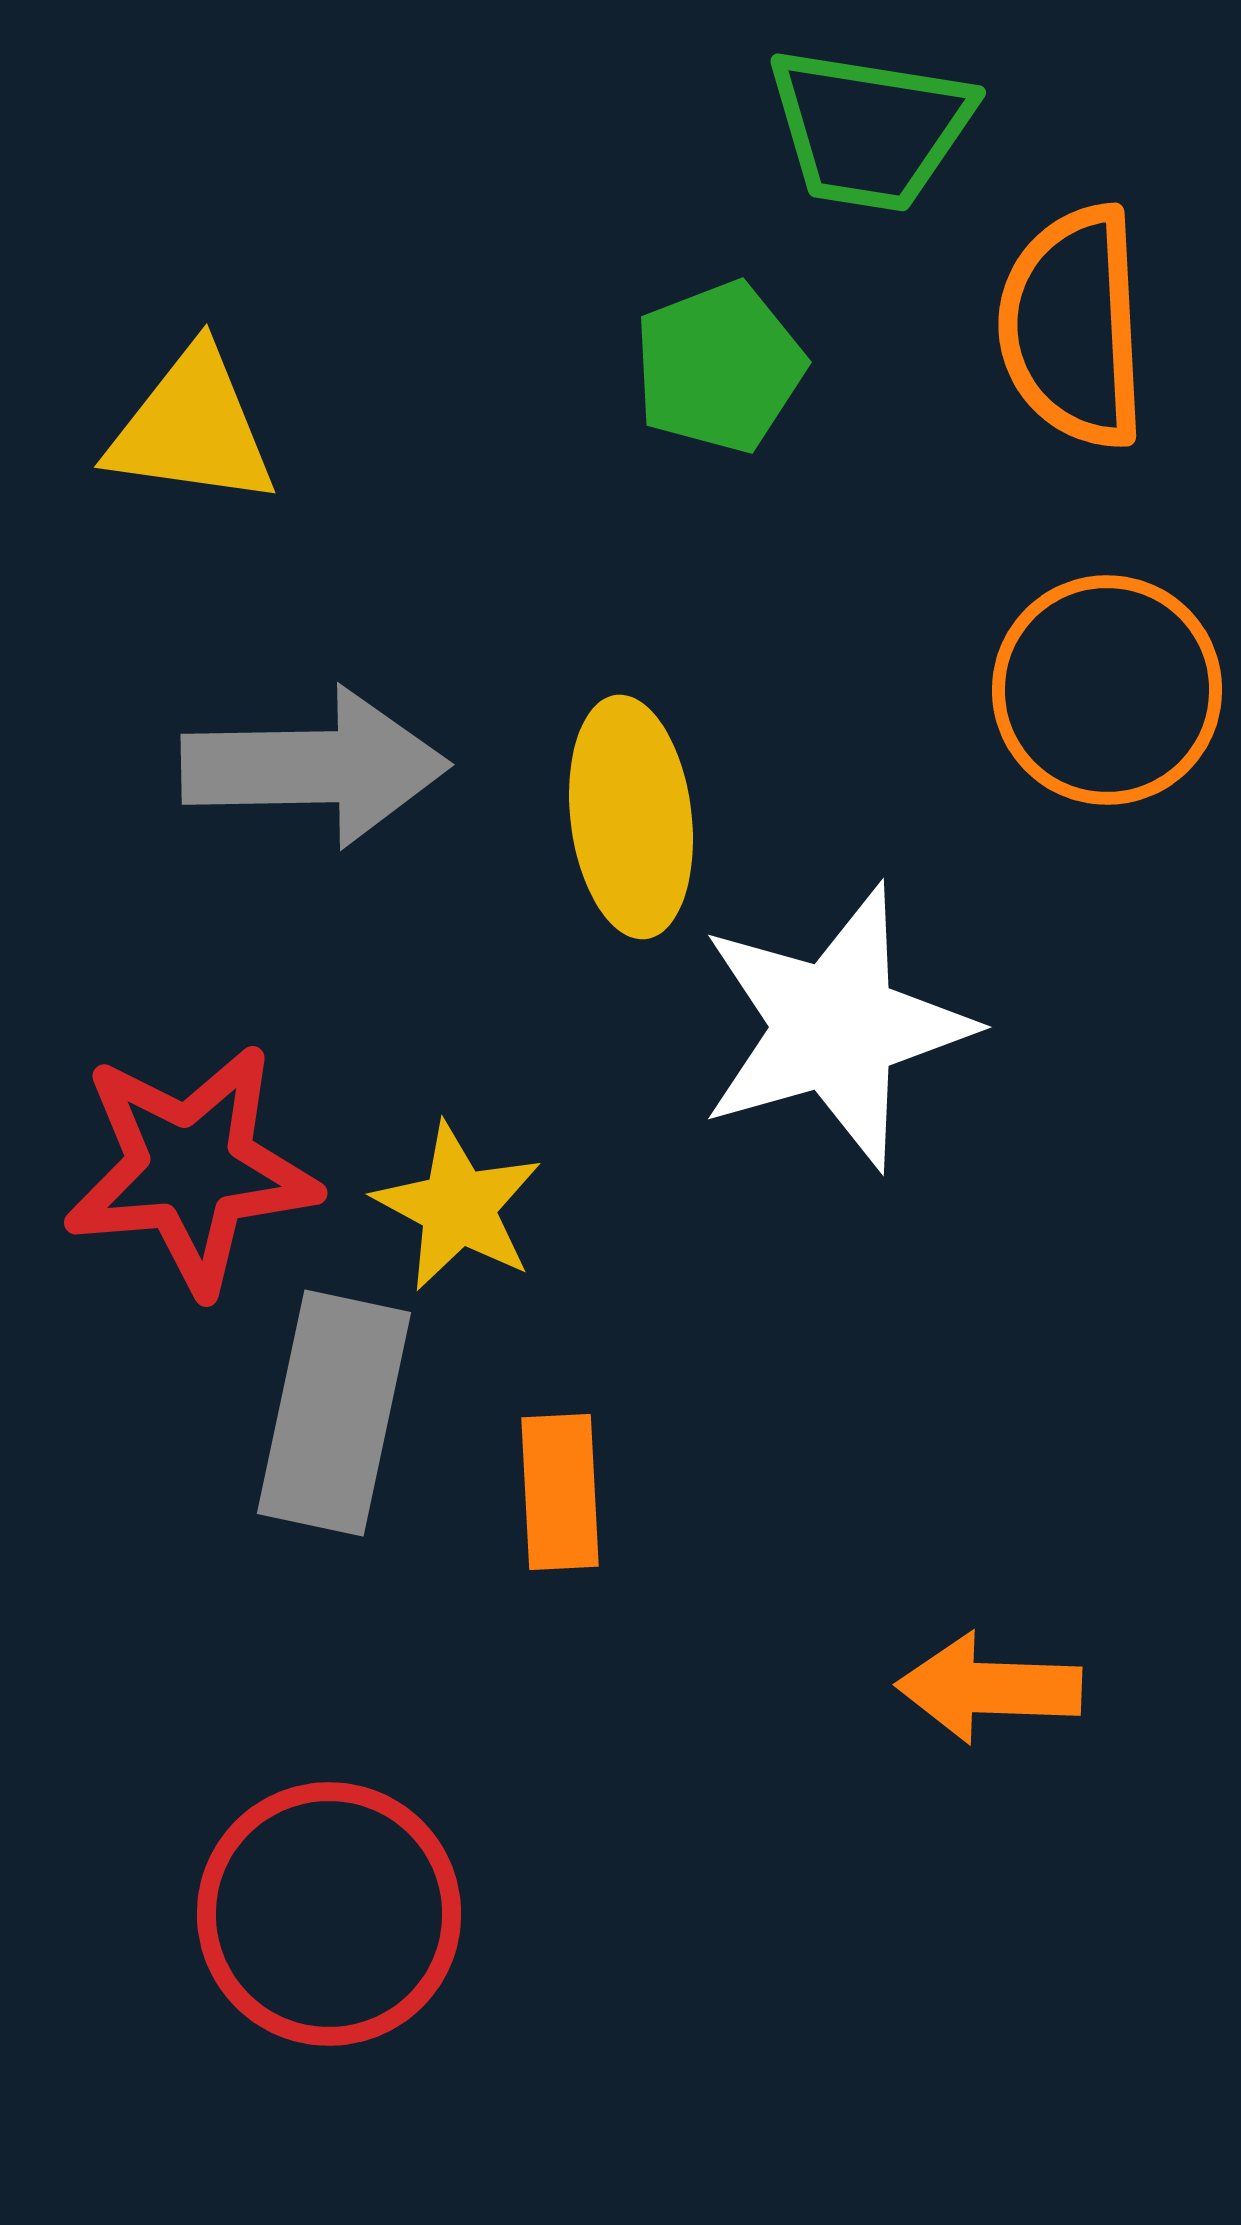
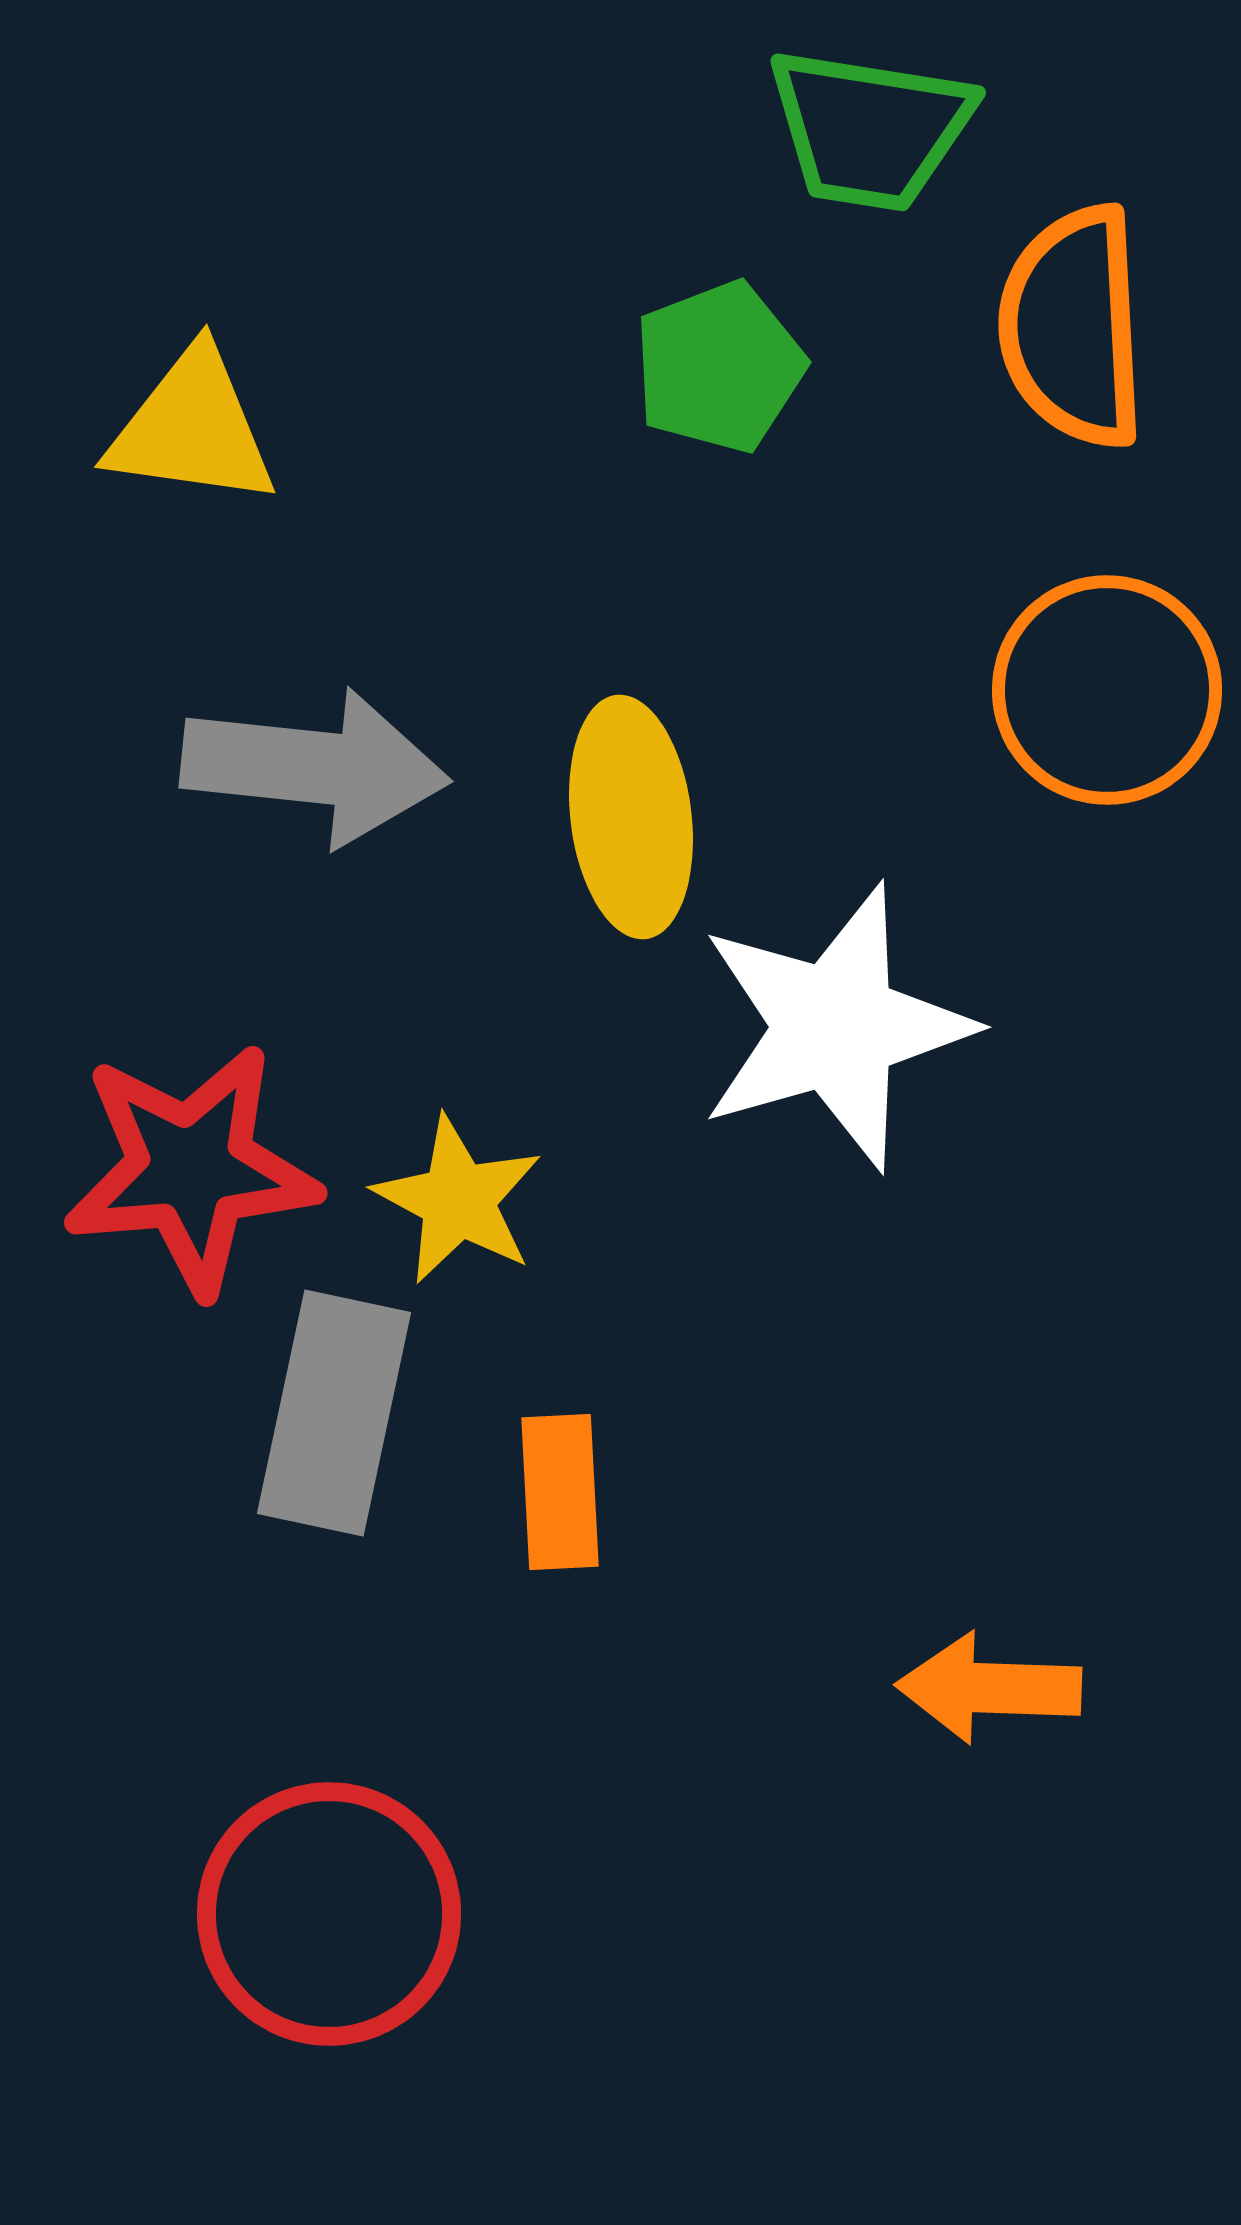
gray arrow: rotated 7 degrees clockwise
yellow star: moved 7 px up
